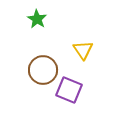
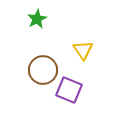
green star: rotated 12 degrees clockwise
